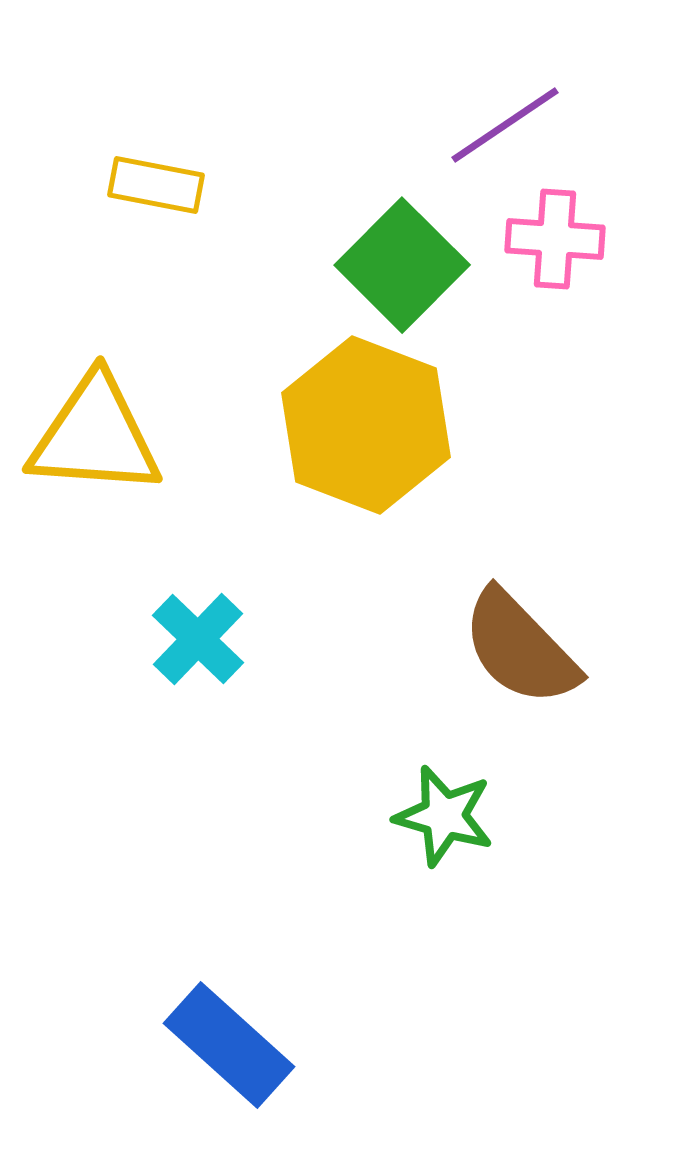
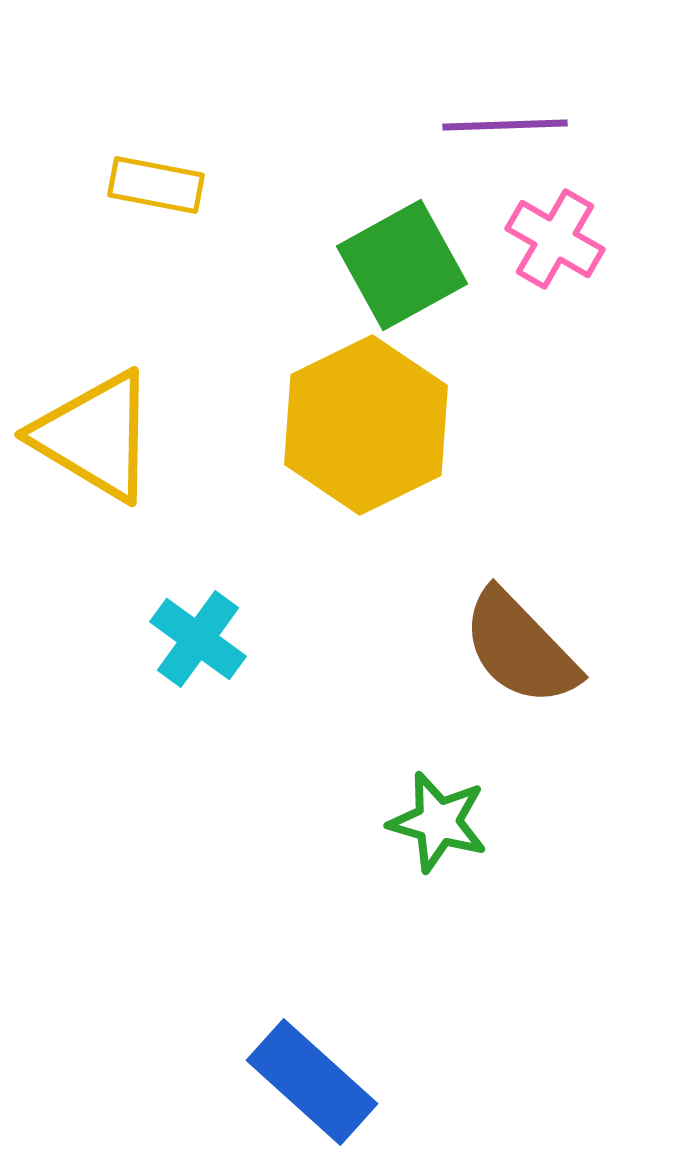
purple line: rotated 32 degrees clockwise
pink cross: rotated 26 degrees clockwise
green square: rotated 16 degrees clockwise
yellow hexagon: rotated 13 degrees clockwise
yellow triangle: rotated 27 degrees clockwise
cyan cross: rotated 8 degrees counterclockwise
green star: moved 6 px left, 6 px down
blue rectangle: moved 83 px right, 37 px down
